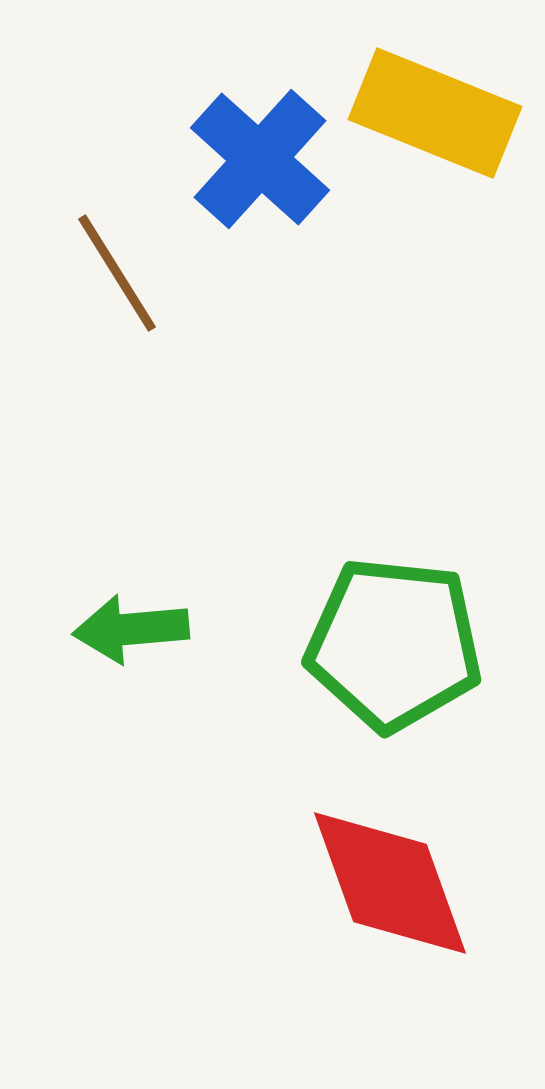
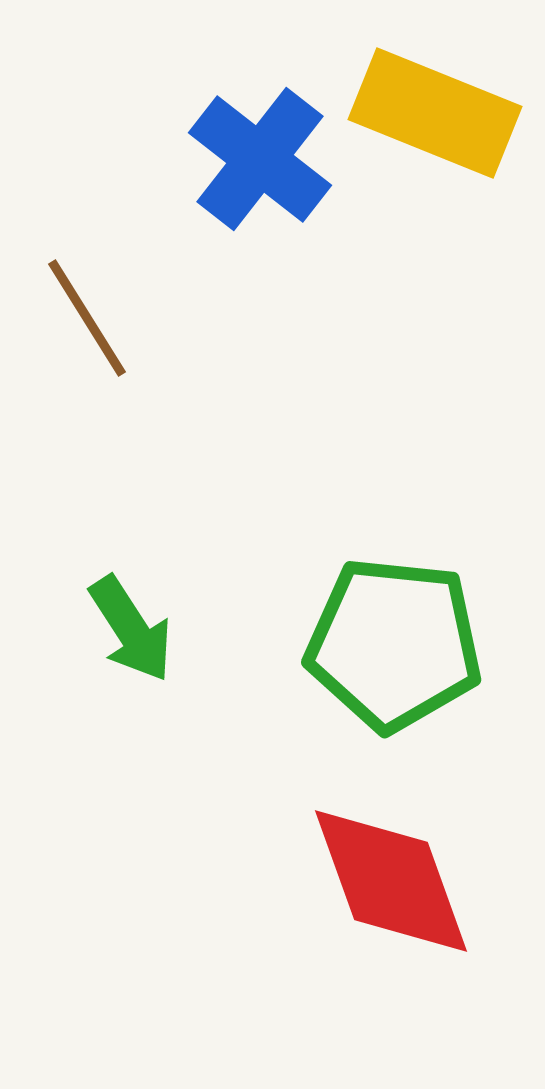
blue cross: rotated 4 degrees counterclockwise
brown line: moved 30 px left, 45 px down
green arrow: rotated 118 degrees counterclockwise
red diamond: moved 1 px right, 2 px up
